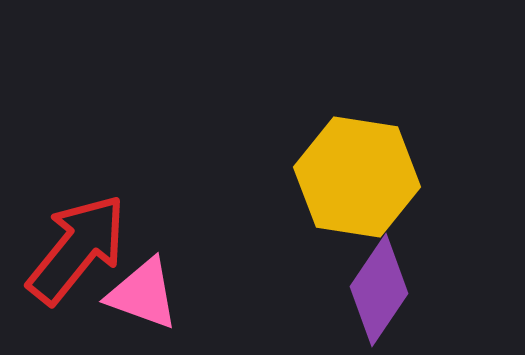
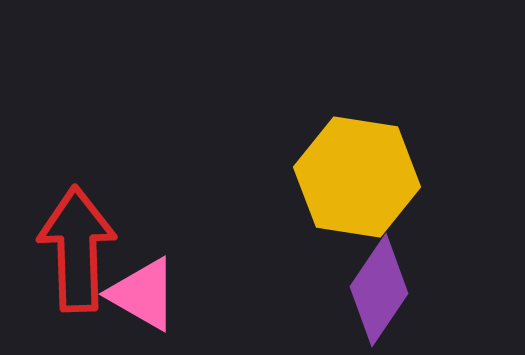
red arrow: rotated 41 degrees counterclockwise
pink triangle: rotated 10 degrees clockwise
